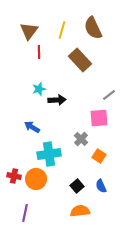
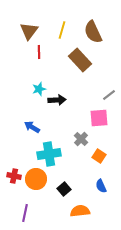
brown semicircle: moved 4 px down
black square: moved 13 px left, 3 px down
